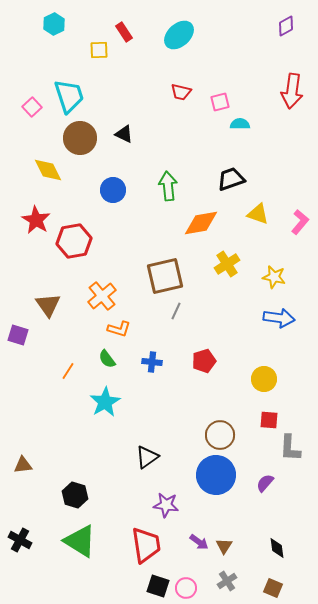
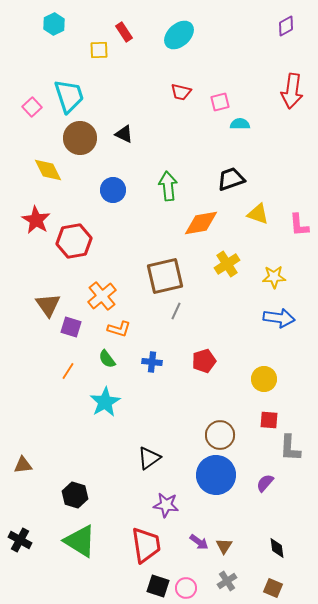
pink L-shape at (300, 222): moved 1 px left, 3 px down; rotated 135 degrees clockwise
yellow star at (274, 277): rotated 15 degrees counterclockwise
purple square at (18, 335): moved 53 px right, 8 px up
black triangle at (147, 457): moved 2 px right, 1 px down
